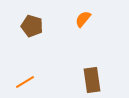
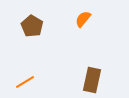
brown pentagon: rotated 15 degrees clockwise
brown rectangle: rotated 20 degrees clockwise
